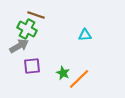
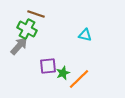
brown line: moved 1 px up
cyan triangle: rotated 16 degrees clockwise
gray arrow: rotated 18 degrees counterclockwise
purple square: moved 16 px right
green star: rotated 24 degrees clockwise
